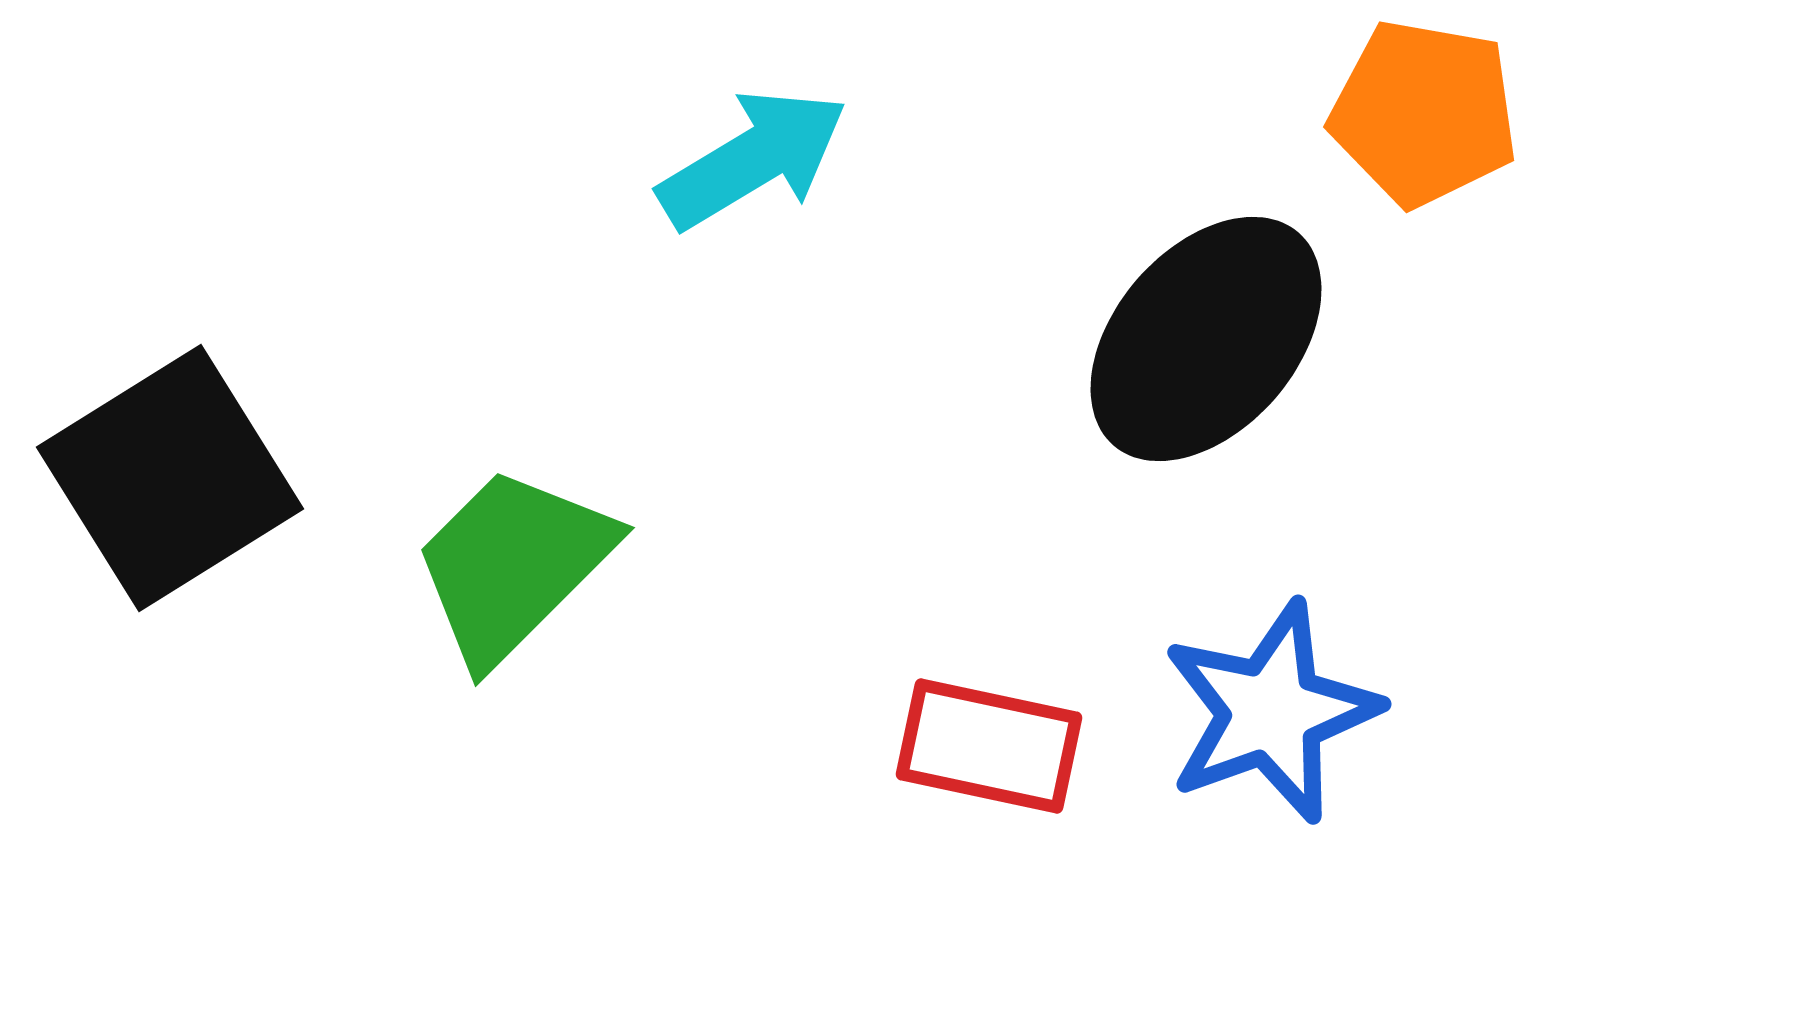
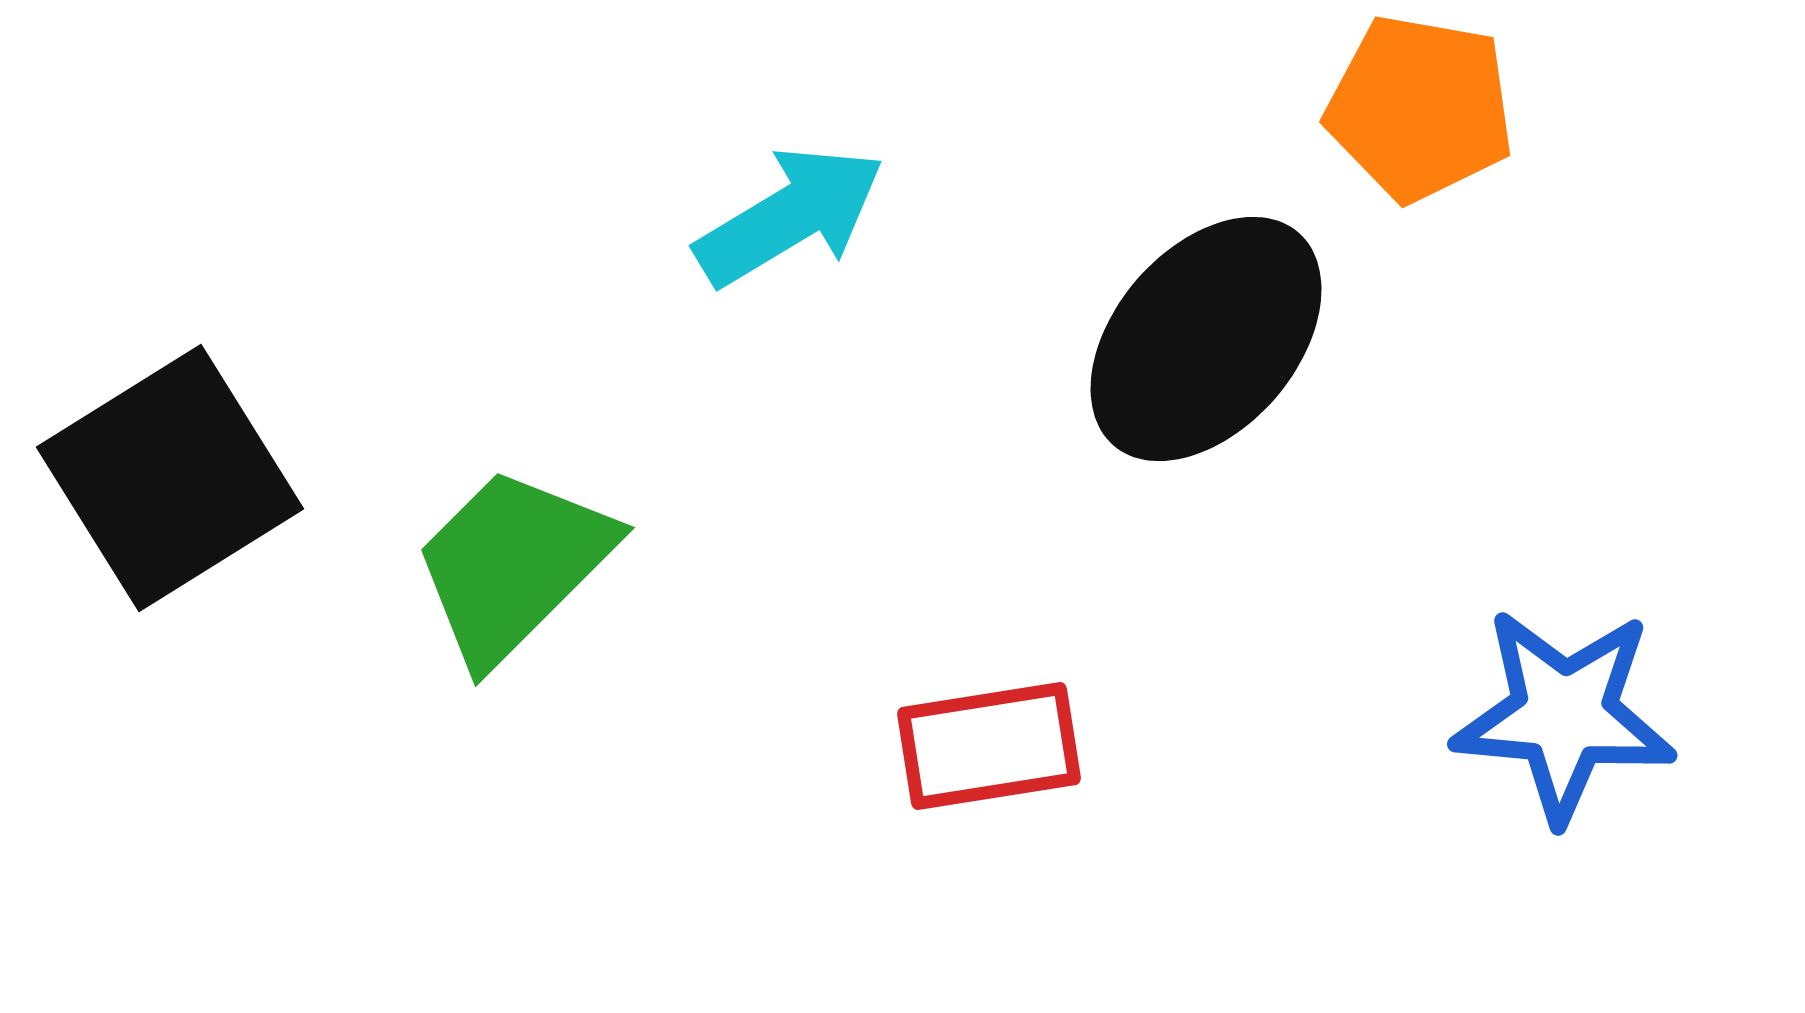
orange pentagon: moved 4 px left, 5 px up
cyan arrow: moved 37 px right, 57 px down
blue star: moved 293 px right, 3 px down; rotated 25 degrees clockwise
red rectangle: rotated 21 degrees counterclockwise
